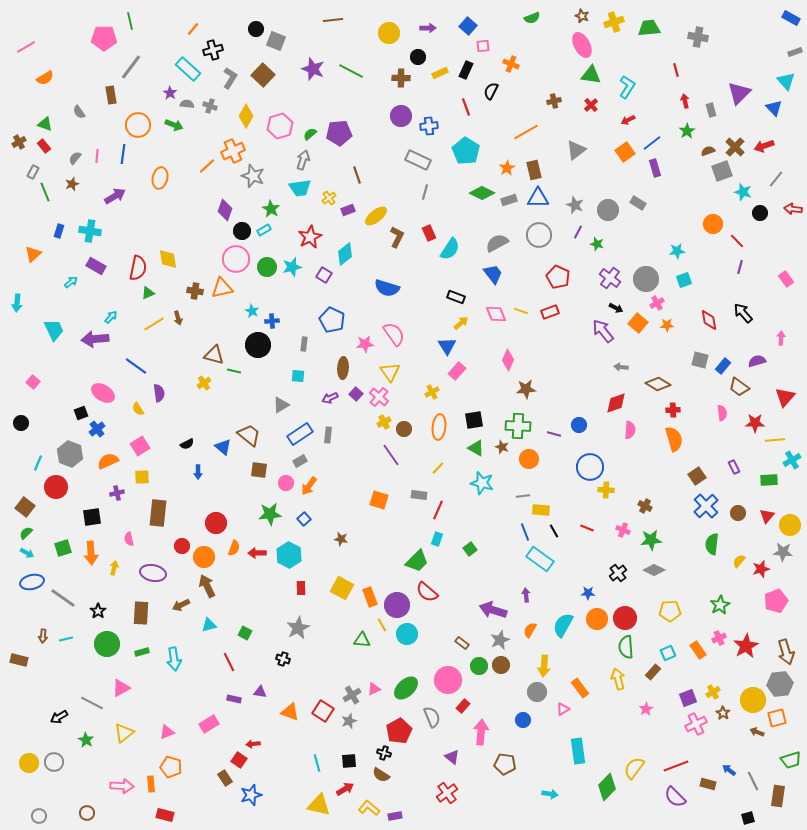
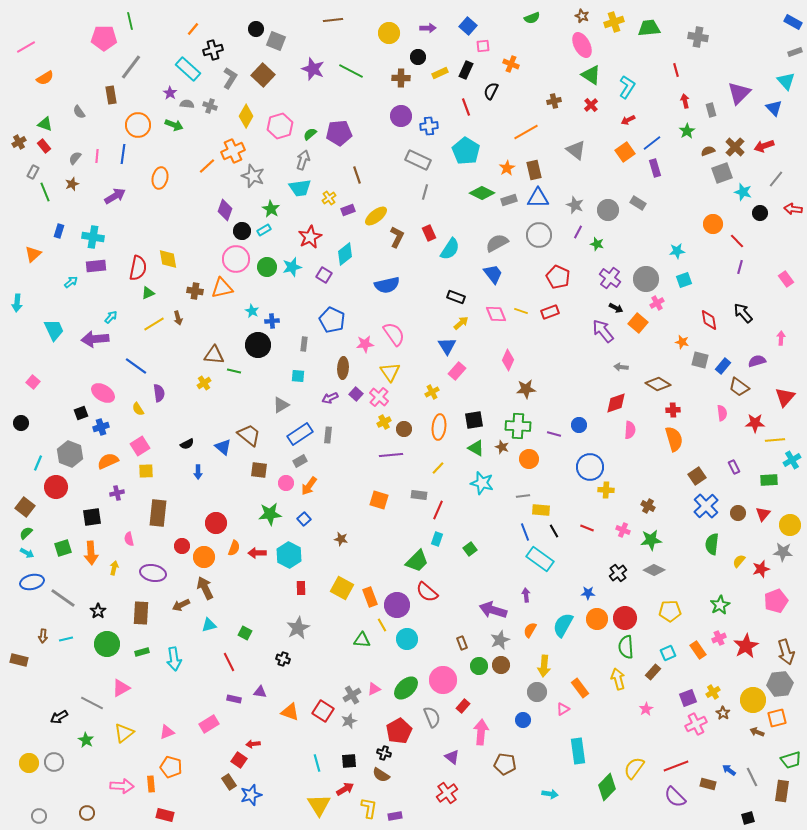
blue rectangle at (791, 18): moved 2 px right, 4 px down
green triangle at (591, 75): rotated 25 degrees clockwise
gray triangle at (576, 150): rotated 45 degrees counterclockwise
gray square at (722, 171): moved 2 px down
cyan cross at (90, 231): moved 3 px right, 6 px down
purple rectangle at (96, 266): rotated 36 degrees counterclockwise
blue semicircle at (387, 288): moved 3 px up; rotated 30 degrees counterclockwise
orange star at (667, 325): moved 15 px right, 17 px down; rotated 16 degrees clockwise
brown triangle at (214, 355): rotated 10 degrees counterclockwise
blue cross at (97, 429): moved 4 px right, 2 px up; rotated 21 degrees clockwise
purple line at (391, 455): rotated 60 degrees counterclockwise
yellow square at (142, 477): moved 4 px right, 6 px up
brown cross at (645, 506): moved 3 px right
red triangle at (767, 516): moved 4 px left, 2 px up
brown arrow at (207, 586): moved 2 px left, 2 px down
cyan circle at (407, 634): moved 5 px down
brown rectangle at (462, 643): rotated 32 degrees clockwise
pink circle at (448, 680): moved 5 px left
brown rectangle at (225, 778): moved 4 px right, 4 px down
gray line at (753, 781): moved 1 px left, 4 px up
brown rectangle at (778, 796): moved 4 px right, 5 px up
yellow triangle at (319, 805): rotated 45 degrees clockwise
yellow L-shape at (369, 808): rotated 60 degrees clockwise
